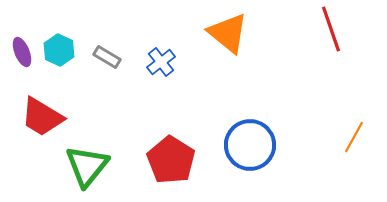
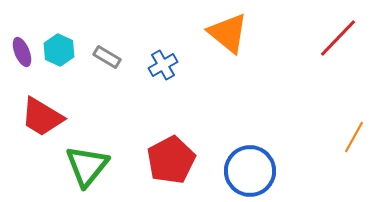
red line: moved 7 px right, 9 px down; rotated 63 degrees clockwise
blue cross: moved 2 px right, 3 px down; rotated 8 degrees clockwise
blue circle: moved 26 px down
red pentagon: rotated 12 degrees clockwise
